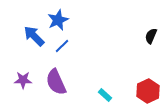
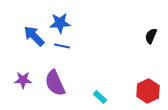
blue star: moved 2 px right, 3 px down; rotated 20 degrees clockwise
blue line: rotated 56 degrees clockwise
purple semicircle: moved 1 px left, 1 px down
cyan rectangle: moved 5 px left, 2 px down
